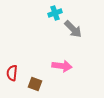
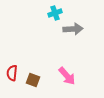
gray arrow: rotated 48 degrees counterclockwise
pink arrow: moved 5 px right, 10 px down; rotated 42 degrees clockwise
brown square: moved 2 px left, 4 px up
